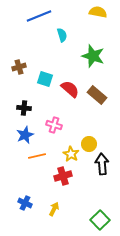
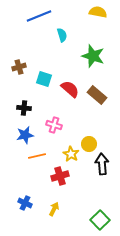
cyan square: moved 1 px left
blue star: rotated 12 degrees clockwise
red cross: moved 3 px left
